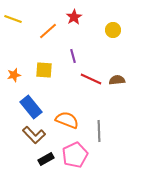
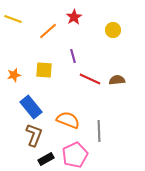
red line: moved 1 px left
orange semicircle: moved 1 px right
brown L-shape: rotated 115 degrees counterclockwise
